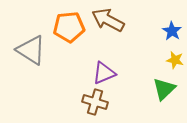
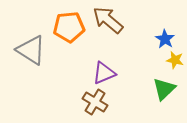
brown arrow: rotated 12 degrees clockwise
blue star: moved 7 px left, 8 px down
brown cross: rotated 15 degrees clockwise
